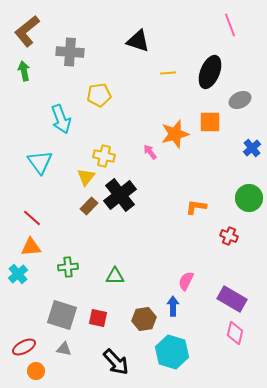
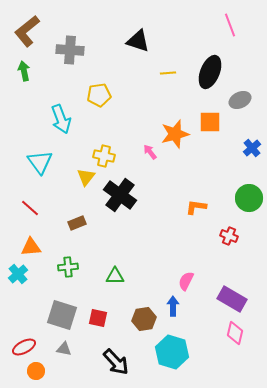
gray cross: moved 2 px up
black cross: rotated 16 degrees counterclockwise
brown rectangle: moved 12 px left, 17 px down; rotated 24 degrees clockwise
red line: moved 2 px left, 10 px up
